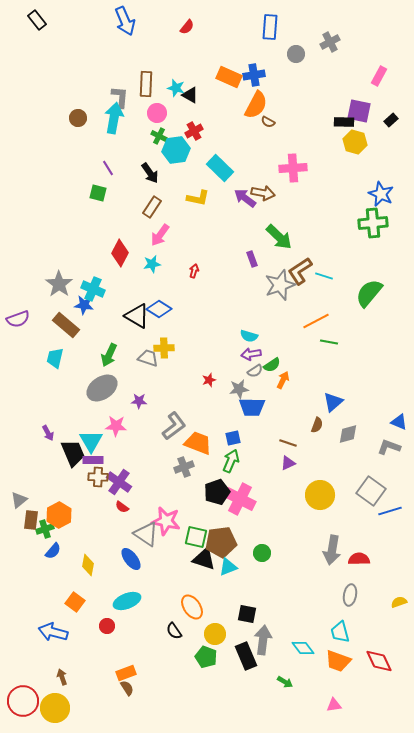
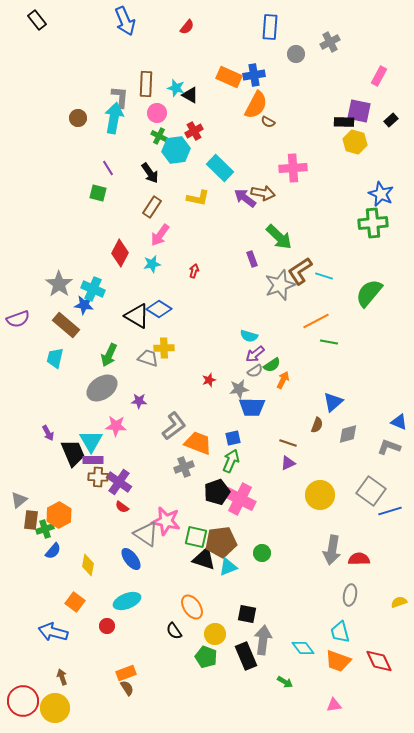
purple arrow at (251, 354): moved 4 px right; rotated 30 degrees counterclockwise
